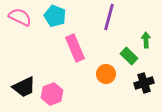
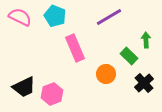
purple line: rotated 44 degrees clockwise
black cross: rotated 24 degrees counterclockwise
